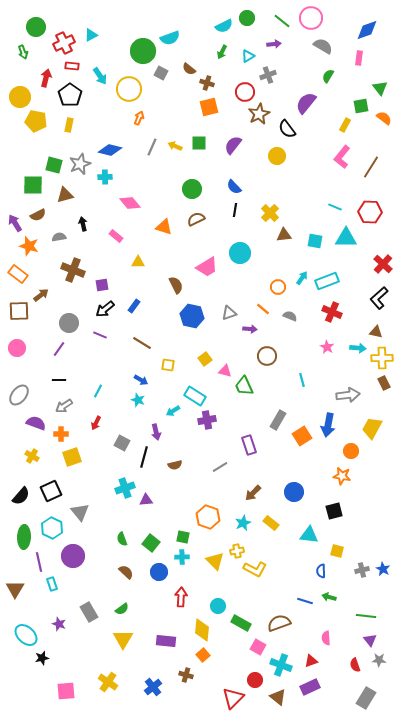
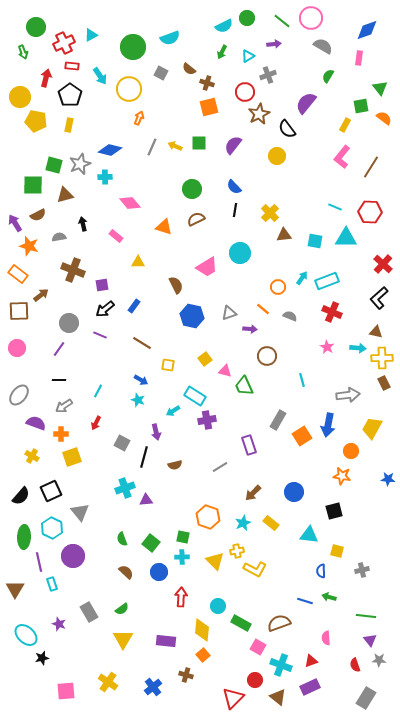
green circle at (143, 51): moved 10 px left, 4 px up
blue star at (383, 569): moved 5 px right, 90 px up; rotated 24 degrees counterclockwise
